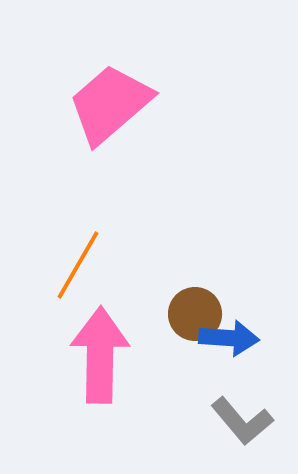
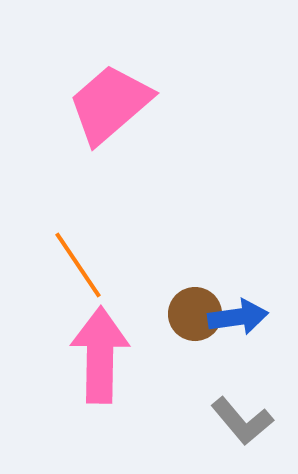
orange line: rotated 64 degrees counterclockwise
blue arrow: moved 9 px right, 21 px up; rotated 12 degrees counterclockwise
